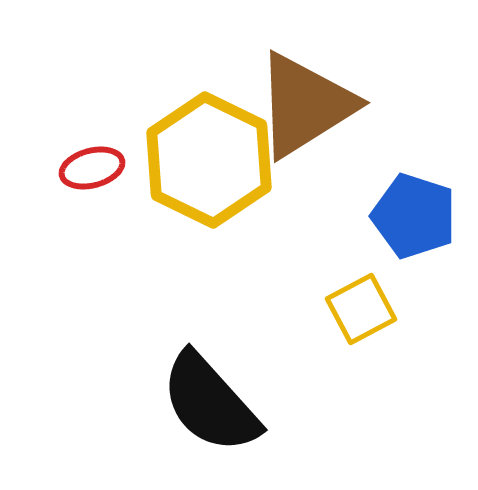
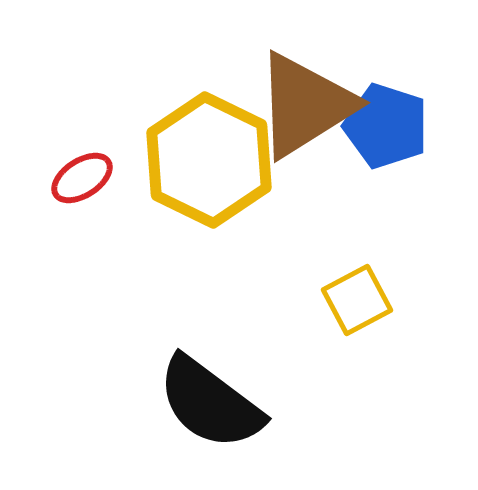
red ellipse: moved 10 px left, 10 px down; rotated 18 degrees counterclockwise
blue pentagon: moved 28 px left, 90 px up
yellow square: moved 4 px left, 9 px up
black semicircle: rotated 11 degrees counterclockwise
